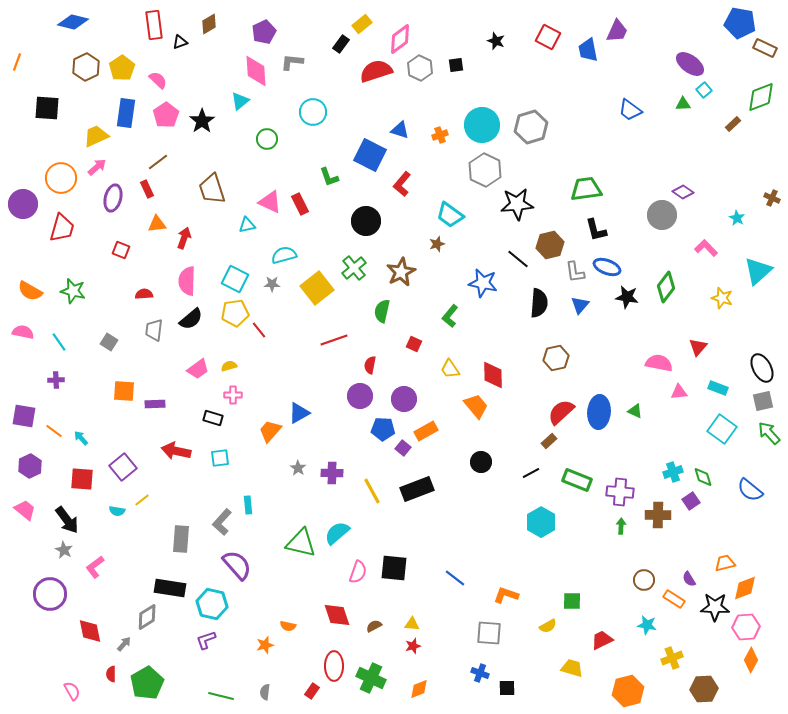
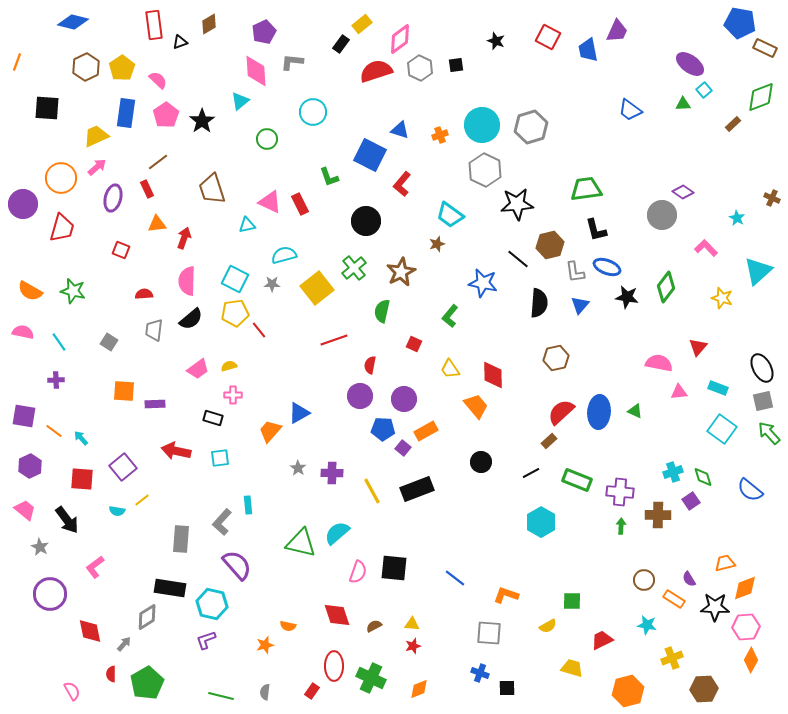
gray star at (64, 550): moved 24 px left, 3 px up
